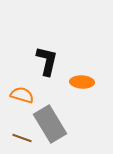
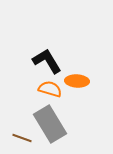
black L-shape: rotated 44 degrees counterclockwise
orange ellipse: moved 5 px left, 1 px up
orange semicircle: moved 28 px right, 6 px up
